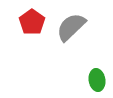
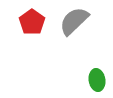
gray semicircle: moved 3 px right, 6 px up
